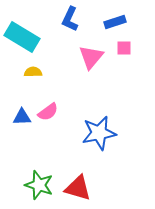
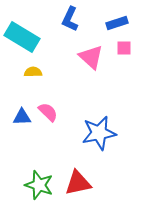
blue rectangle: moved 2 px right, 1 px down
pink triangle: rotated 28 degrees counterclockwise
pink semicircle: rotated 100 degrees counterclockwise
red triangle: moved 5 px up; rotated 28 degrees counterclockwise
